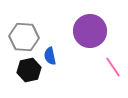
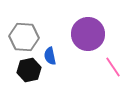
purple circle: moved 2 px left, 3 px down
